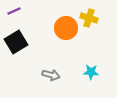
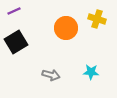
yellow cross: moved 8 px right, 1 px down
